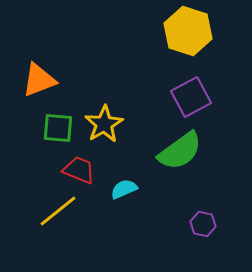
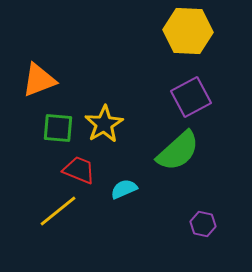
yellow hexagon: rotated 15 degrees counterclockwise
green semicircle: moved 2 px left; rotated 6 degrees counterclockwise
